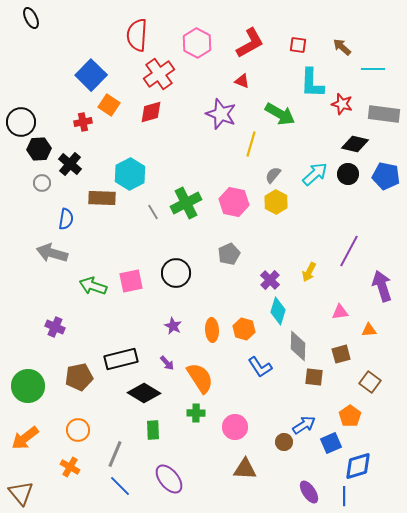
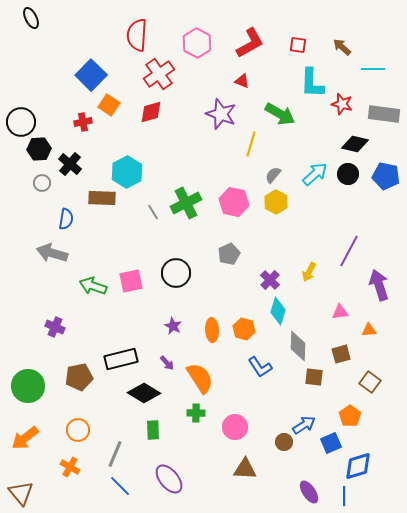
cyan hexagon at (130, 174): moved 3 px left, 2 px up
purple arrow at (382, 286): moved 3 px left, 1 px up
